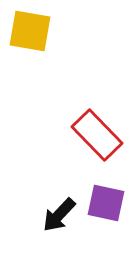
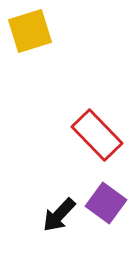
yellow square: rotated 27 degrees counterclockwise
purple square: rotated 24 degrees clockwise
